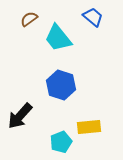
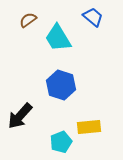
brown semicircle: moved 1 px left, 1 px down
cyan trapezoid: rotated 8 degrees clockwise
